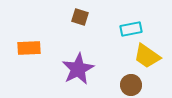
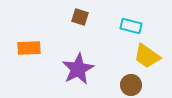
cyan rectangle: moved 3 px up; rotated 25 degrees clockwise
